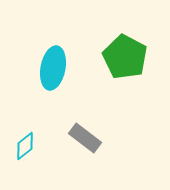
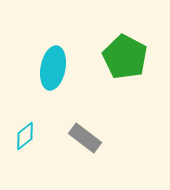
cyan diamond: moved 10 px up
